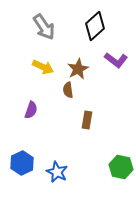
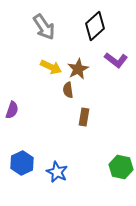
yellow arrow: moved 8 px right
purple semicircle: moved 19 px left
brown rectangle: moved 3 px left, 3 px up
